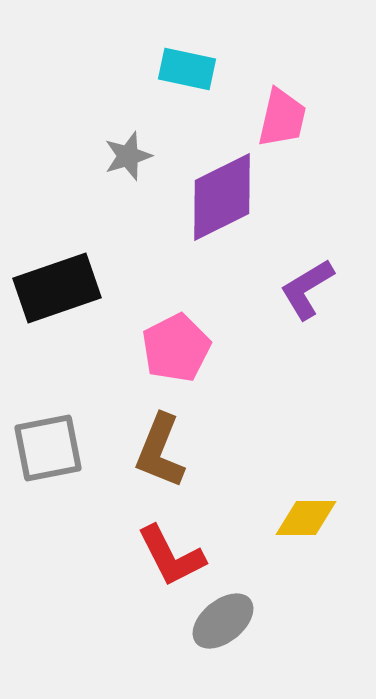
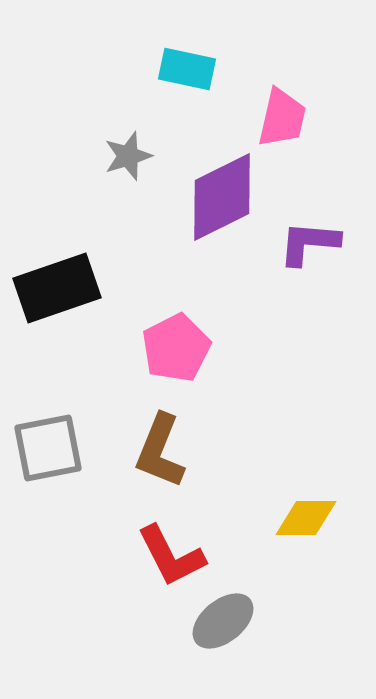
purple L-shape: moved 2 px right, 46 px up; rotated 36 degrees clockwise
